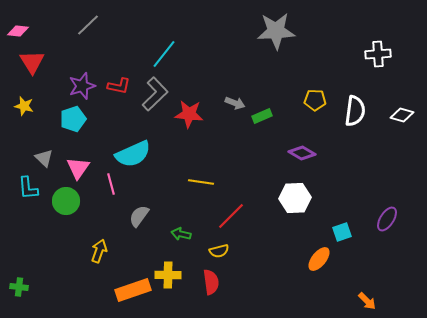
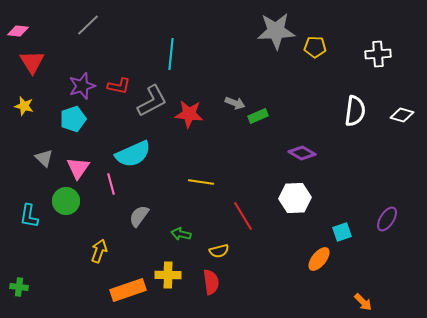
cyan line: moved 7 px right; rotated 32 degrees counterclockwise
gray L-shape: moved 3 px left, 7 px down; rotated 16 degrees clockwise
yellow pentagon: moved 53 px up
green rectangle: moved 4 px left
cyan L-shape: moved 1 px right, 28 px down; rotated 15 degrees clockwise
red line: moved 12 px right; rotated 76 degrees counterclockwise
orange rectangle: moved 5 px left
orange arrow: moved 4 px left, 1 px down
